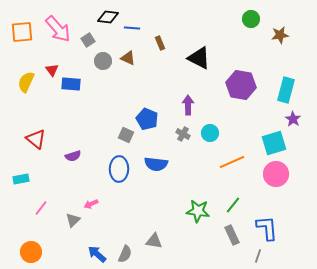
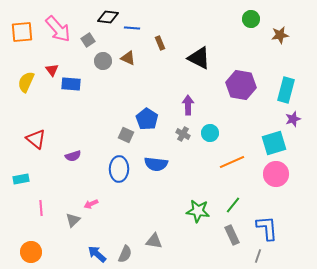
blue pentagon at (147, 119): rotated 10 degrees clockwise
purple star at (293, 119): rotated 21 degrees clockwise
pink line at (41, 208): rotated 42 degrees counterclockwise
